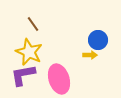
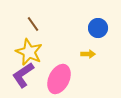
blue circle: moved 12 px up
yellow arrow: moved 2 px left, 1 px up
purple L-shape: rotated 24 degrees counterclockwise
pink ellipse: rotated 44 degrees clockwise
